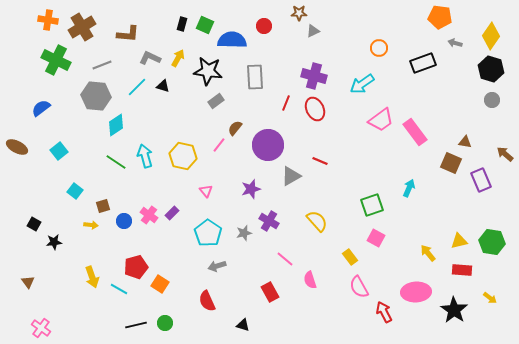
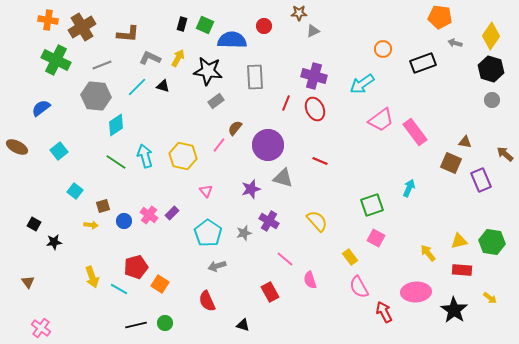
orange circle at (379, 48): moved 4 px right, 1 px down
gray triangle at (291, 176): moved 8 px left, 2 px down; rotated 45 degrees clockwise
